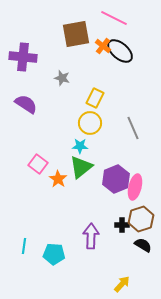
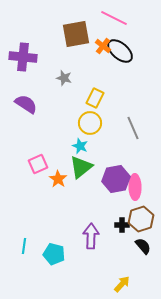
gray star: moved 2 px right
cyan star: rotated 21 degrees clockwise
pink square: rotated 30 degrees clockwise
purple hexagon: rotated 12 degrees clockwise
pink ellipse: rotated 15 degrees counterclockwise
black semicircle: moved 1 px down; rotated 18 degrees clockwise
cyan pentagon: rotated 10 degrees clockwise
